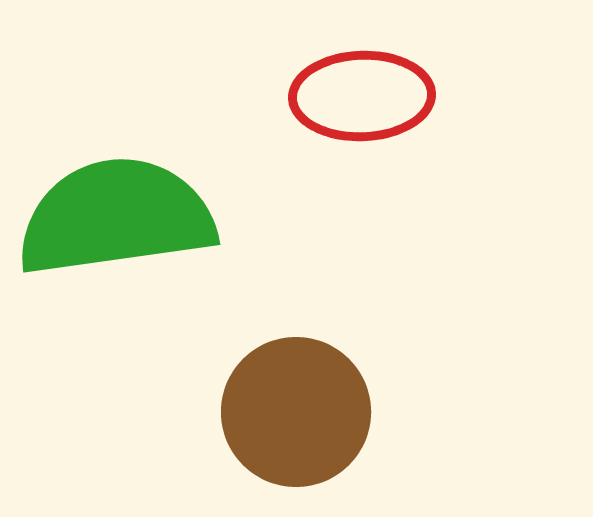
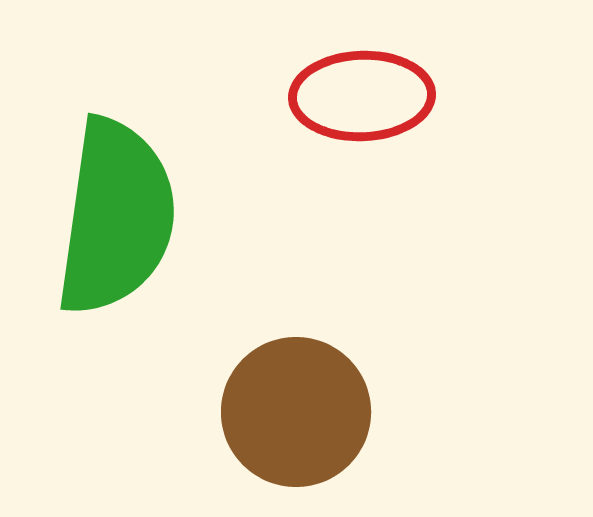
green semicircle: rotated 106 degrees clockwise
